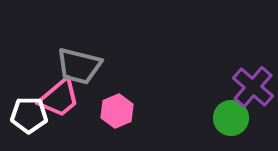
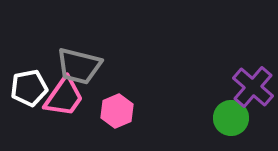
pink trapezoid: moved 5 px right, 1 px up; rotated 15 degrees counterclockwise
white pentagon: moved 27 px up; rotated 12 degrees counterclockwise
